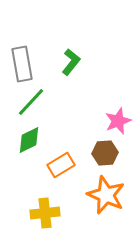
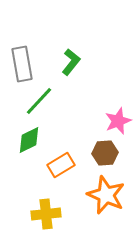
green line: moved 8 px right, 1 px up
yellow cross: moved 1 px right, 1 px down
